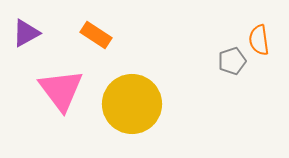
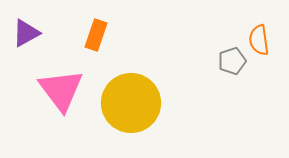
orange rectangle: rotated 76 degrees clockwise
yellow circle: moved 1 px left, 1 px up
